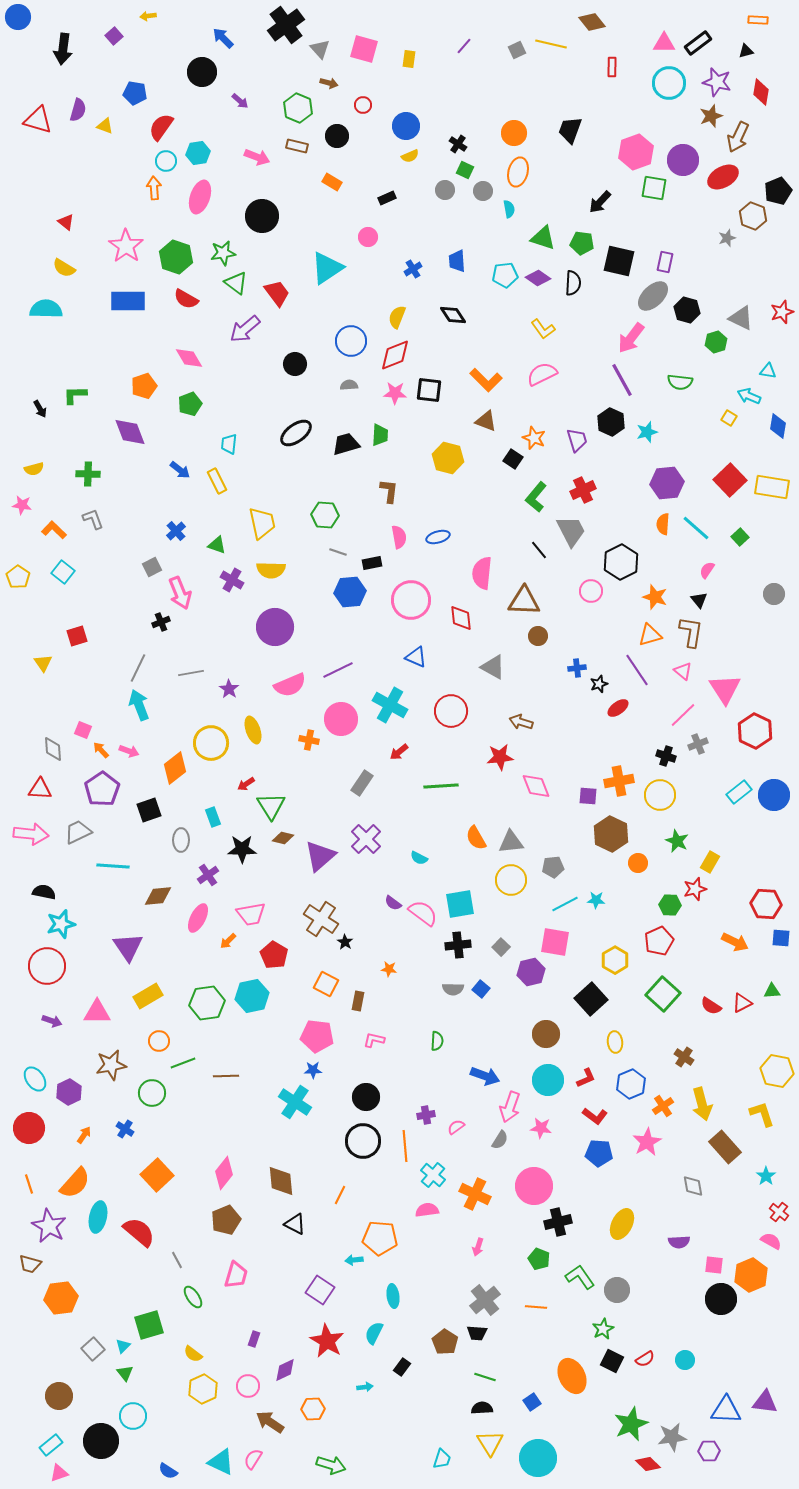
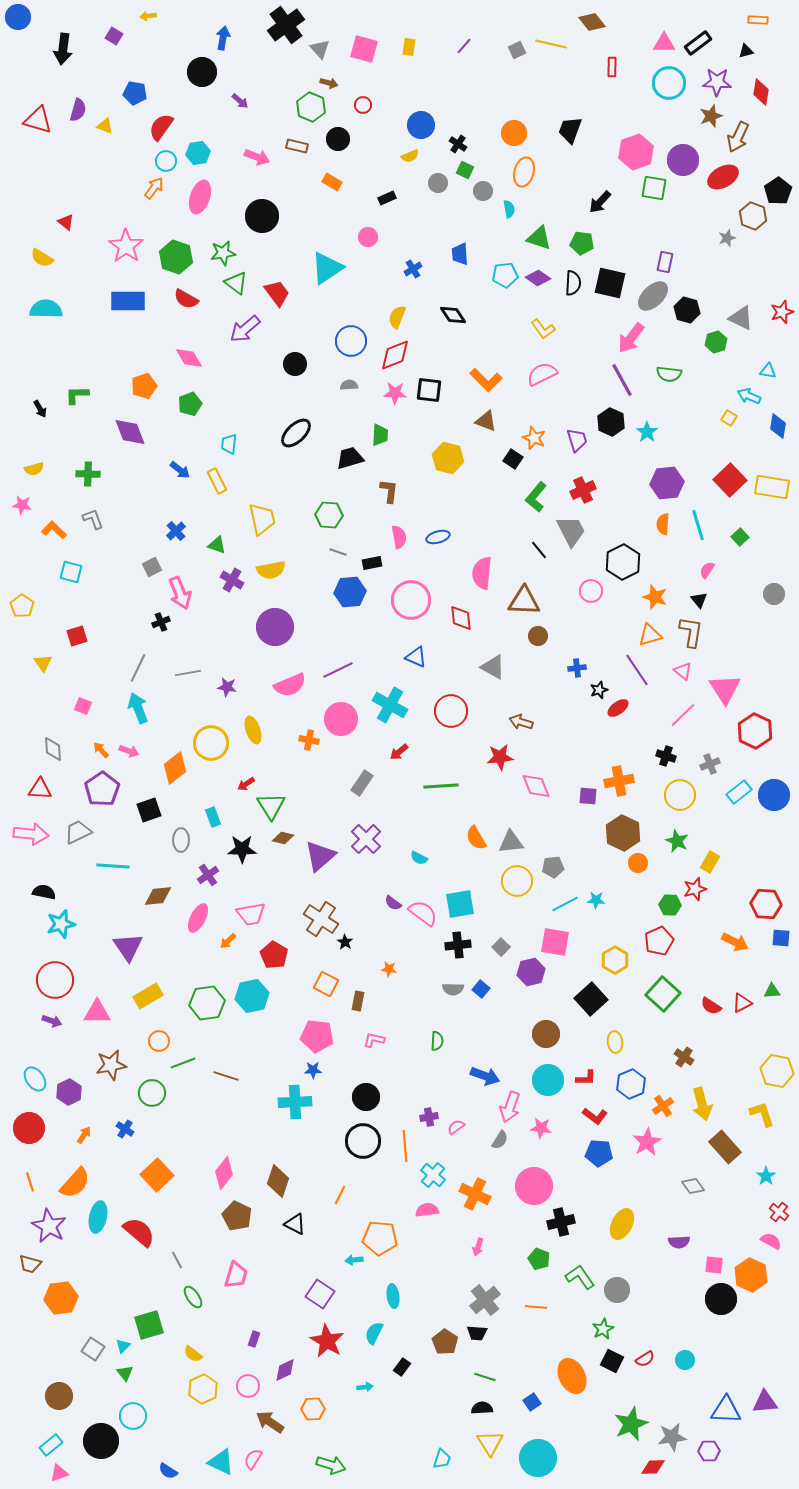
purple square at (114, 36): rotated 18 degrees counterclockwise
blue arrow at (223, 38): rotated 55 degrees clockwise
yellow rectangle at (409, 59): moved 12 px up
purple star at (717, 82): rotated 12 degrees counterclockwise
green hexagon at (298, 108): moved 13 px right, 1 px up
blue circle at (406, 126): moved 15 px right, 1 px up
black circle at (337, 136): moved 1 px right, 3 px down
orange ellipse at (518, 172): moved 6 px right
orange arrow at (154, 188): rotated 40 degrees clockwise
gray circle at (445, 190): moved 7 px left, 7 px up
black pentagon at (778, 191): rotated 12 degrees counterclockwise
green triangle at (543, 238): moved 4 px left
blue trapezoid at (457, 261): moved 3 px right, 7 px up
black square at (619, 261): moved 9 px left, 22 px down
yellow semicircle at (64, 268): moved 22 px left, 10 px up
green semicircle at (680, 382): moved 11 px left, 8 px up
green L-shape at (75, 395): moved 2 px right
cyan star at (647, 432): rotated 20 degrees counterclockwise
black ellipse at (296, 433): rotated 8 degrees counterclockwise
black trapezoid at (346, 444): moved 4 px right, 14 px down
green hexagon at (325, 515): moved 4 px right
yellow trapezoid at (262, 523): moved 4 px up
cyan line at (696, 528): moved 2 px right, 3 px up; rotated 32 degrees clockwise
black hexagon at (621, 562): moved 2 px right
yellow semicircle at (271, 570): rotated 12 degrees counterclockwise
cyan square at (63, 572): moved 8 px right; rotated 25 degrees counterclockwise
yellow pentagon at (18, 577): moved 4 px right, 29 px down
gray line at (191, 673): moved 3 px left
black star at (599, 684): moved 6 px down
purple star at (229, 689): moved 2 px left, 2 px up; rotated 24 degrees counterclockwise
cyan arrow at (139, 705): moved 1 px left, 3 px down
pink square at (83, 730): moved 24 px up
gray cross at (698, 744): moved 12 px right, 20 px down
yellow circle at (660, 795): moved 20 px right
brown hexagon at (611, 834): moved 12 px right, 1 px up
yellow circle at (511, 880): moved 6 px right, 1 px down
red circle at (47, 966): moved 8 px right, 14 px down
brown line at (226, 1076): rotated 20 degrees clockwise
red L-shape at (586, 1078): rotated 25 degrees clockwise
cyan cross at (295, 1102): rotated 36 degrees counterclockwise
purple cross at (426, 1115): moved 3 px right, 2 px down
brown diamond at (281, 1181): moved 3 px left; rotated 24 degrees clockwise
orange line at (29, 1184): moved 1 px right, 2 px up
gray diamond at (693, 1186): rotated 25 degrees counterclockwise
brown pentagon at (226, 1220): moved 11 px right, 4 px up; rotated 24 degrees counterclockwise
black cross at (558, 1222): moved 3 px right
orange hexagon at (751, 1275): rotated 12 degrees counterclockwise
purple square at (320, 1290): moved 4 px down
gray square at (93, 1349): rotated 15 degrees counterclockwise
purple triangle at (765, 1402): rotated 12 degrees counterclockwise
red diamond at (648, 1464): moved 5 px right, 3 px down; rotated 45 degrees counterclockwise
